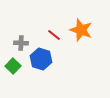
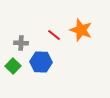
blue hexagon: moved 3 px down; rotated 15 degrees counterclockwise
